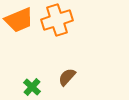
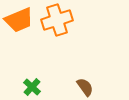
brown semicircle: moved 18 px right, 10 px down; rotated 102 degrees clockwise
